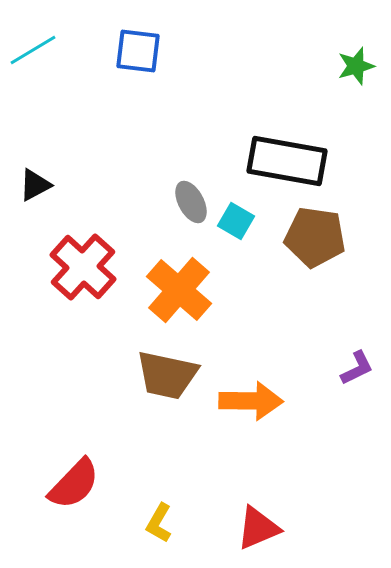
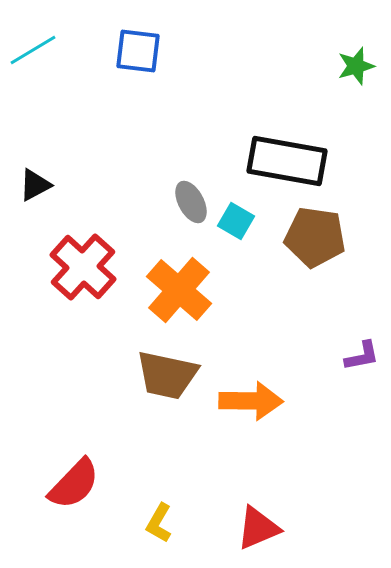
purple L-shape: moved 5 px right, 12 px up; rotated 15 degrees clockwise
